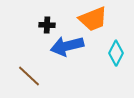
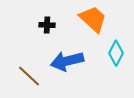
orange trapezoid: rotated 116 degrees counterclockwise
blue arrow: moved 15 px down
